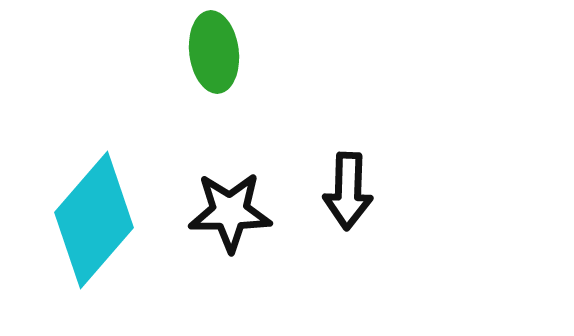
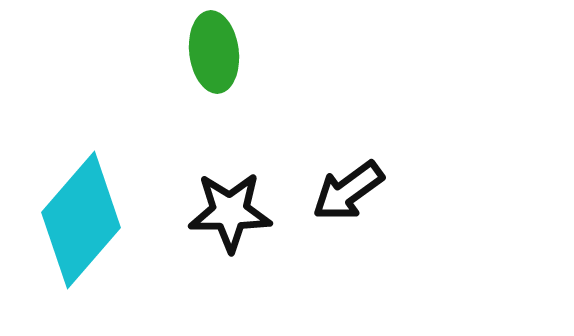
black arrow: rotated 52 degrees clockwise
cyan diamond: moved 13 px left
